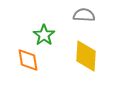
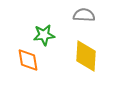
green star: rotated 30 degrees clockwise
